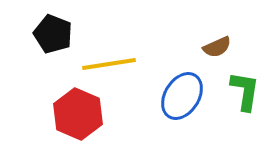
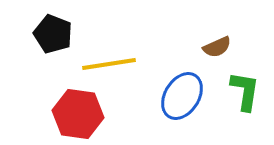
red hexagon: rotated 15 degrees counterclockwise
